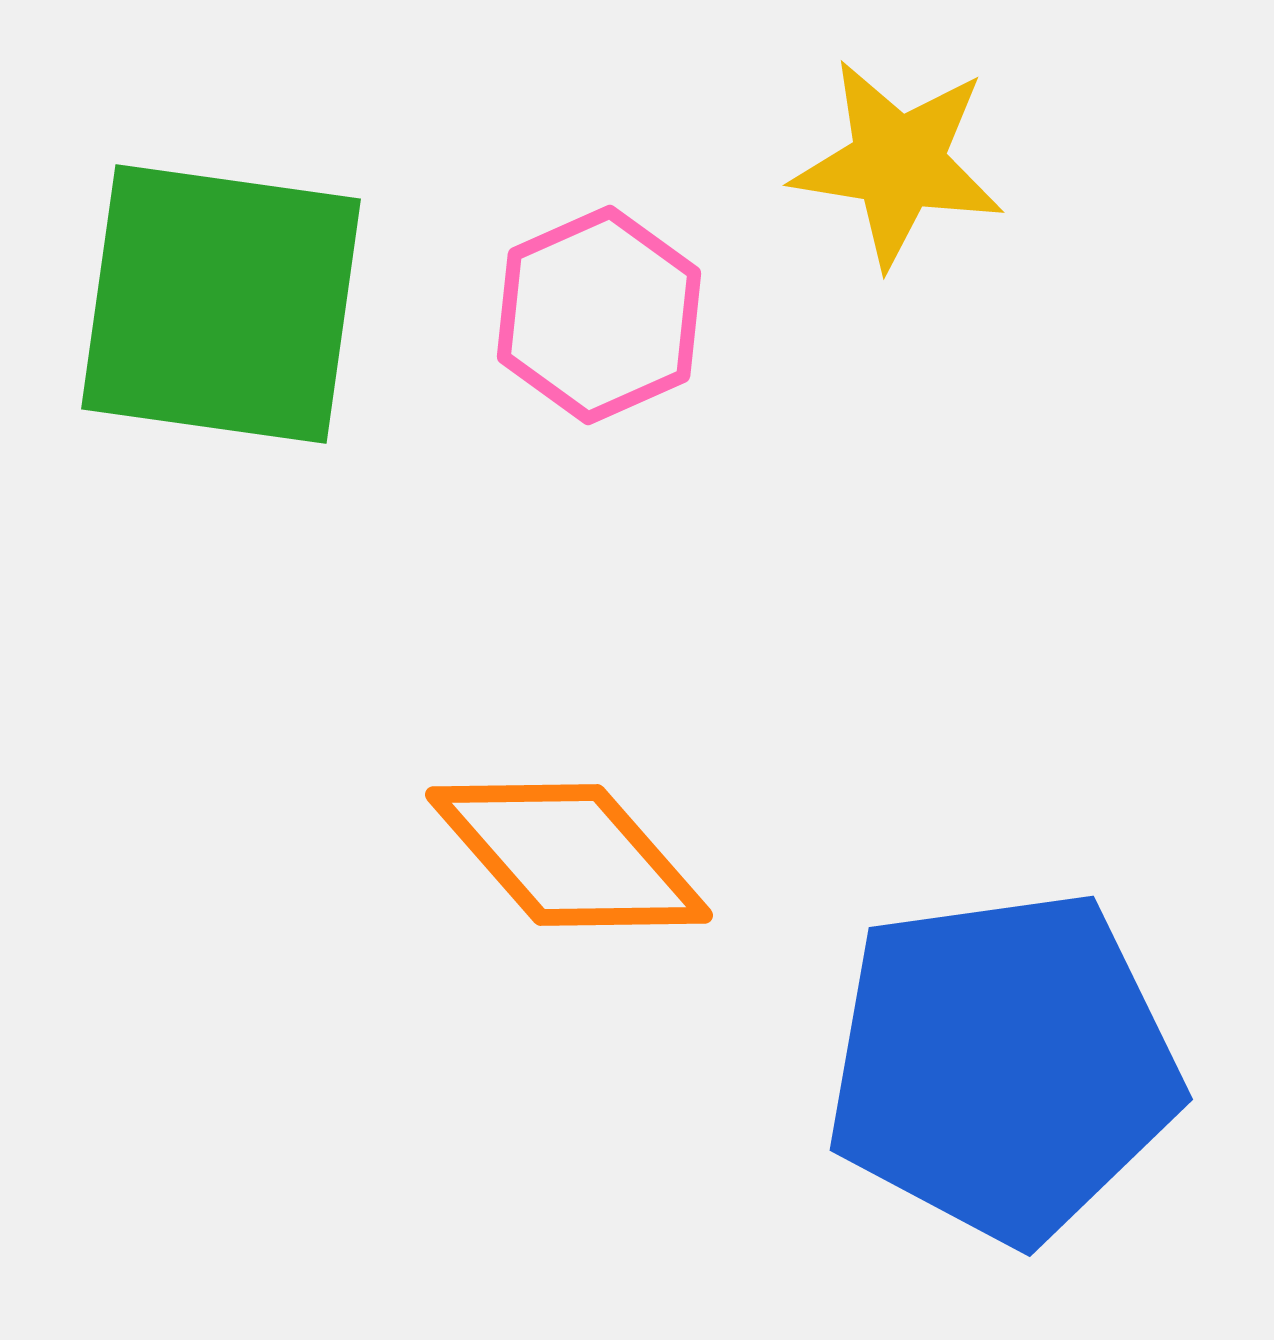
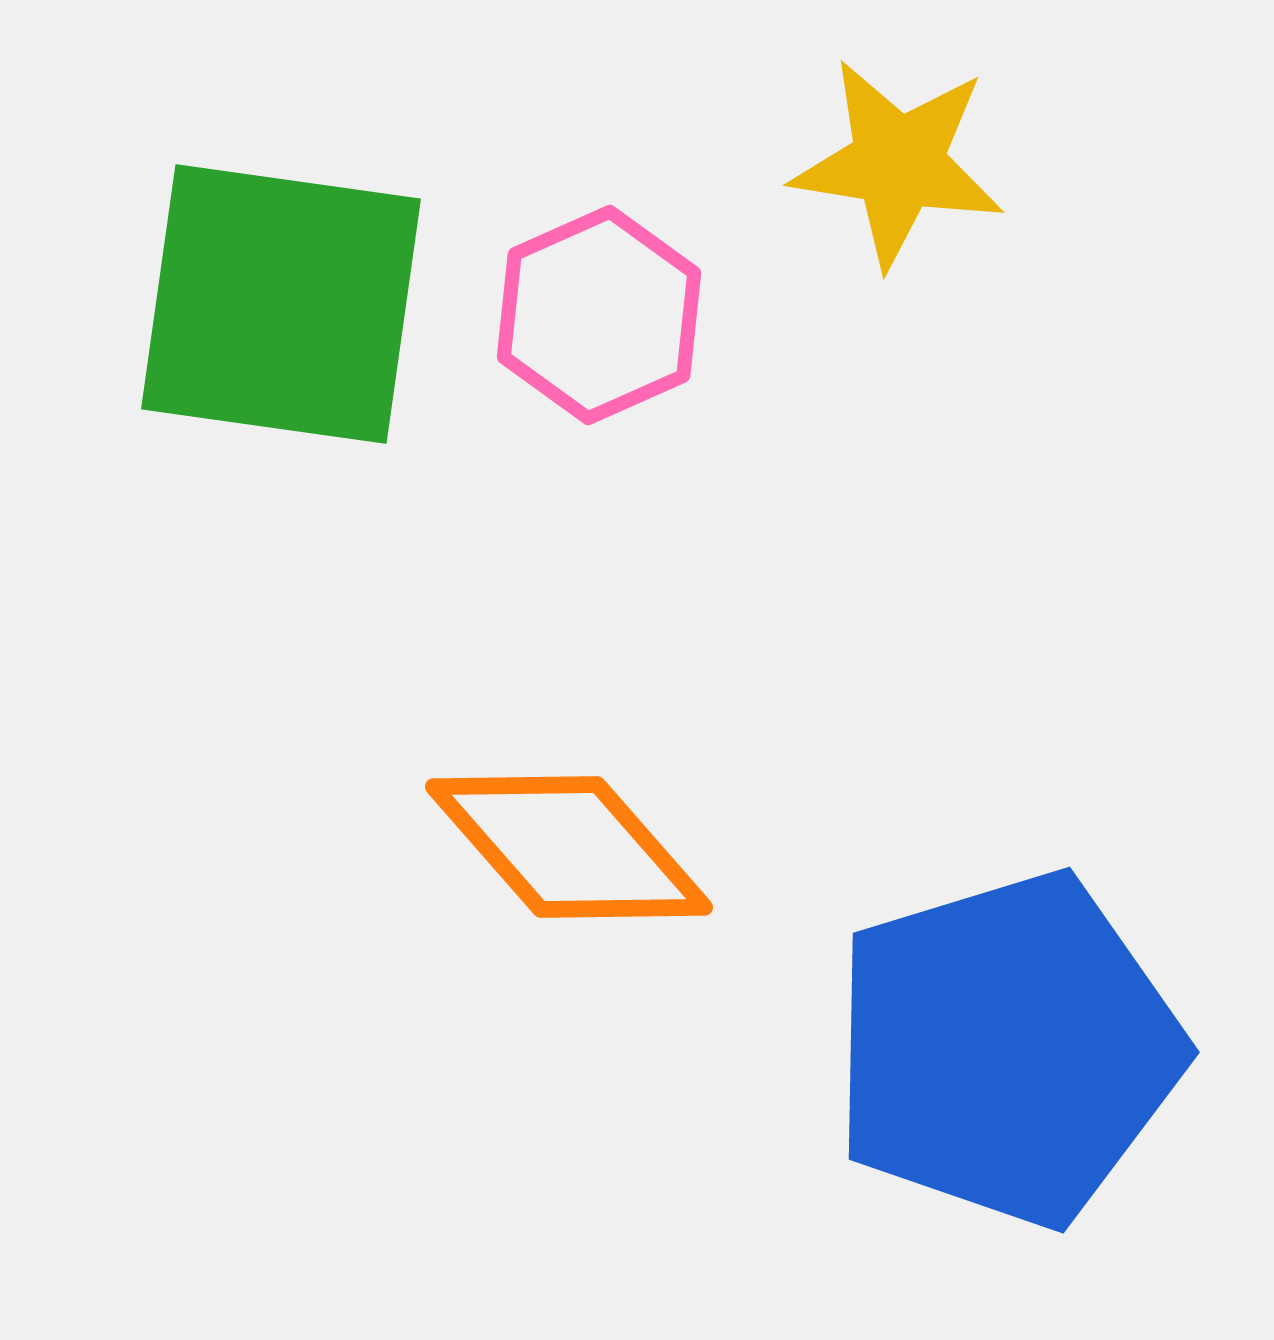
green square: moved 60 px right
orange diamond: moved 8 px up
blue pentagon: moved 4 px right, 17 px up; rotated 9 degrees counterclockwise
